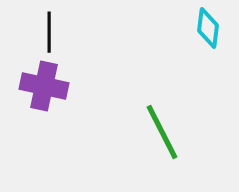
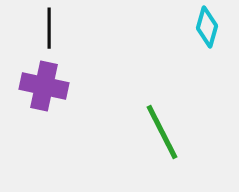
cyan diamond: moved 1 px left, 1 px up; rotated 9 degrees clockwise
black line: moved 4 px up
